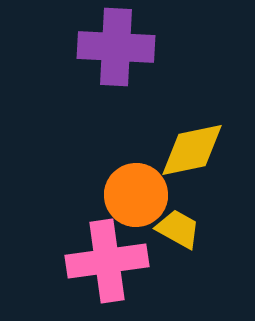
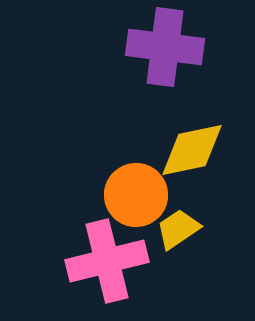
purple cross: moved 49 px right; rotated 4 degrees clockwise
yellow trapezoid: rotated 63 degrees counterclockwise
pink cross: rotated 6 degrees counterclockwise
